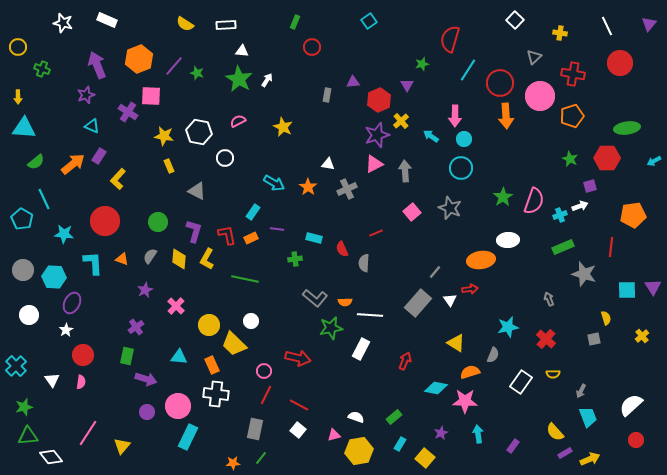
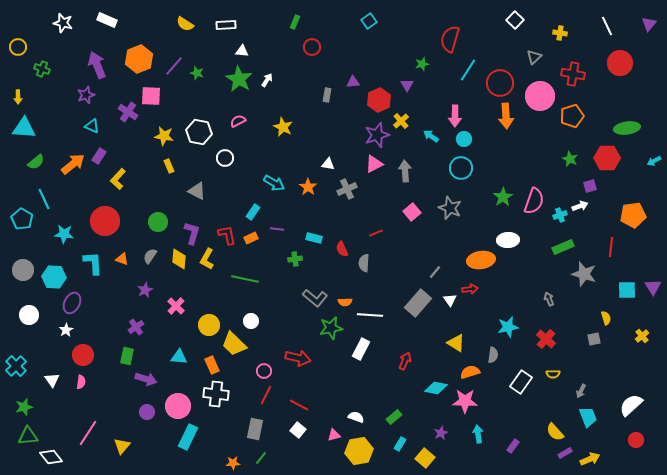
purple L-shape at (194, 231): moved 2 px left, 2 px down
gray semicircle at (493, 355): rotated 14 degrees counterclockwise
